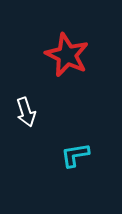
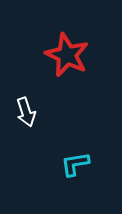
cyan L-shape: moved 9 px down
